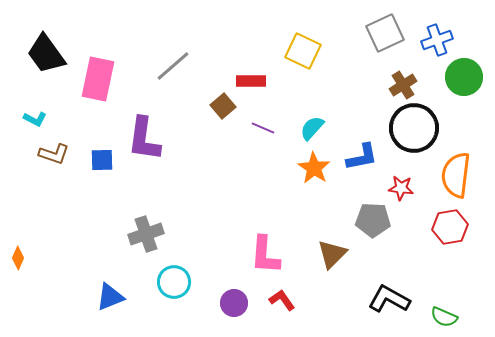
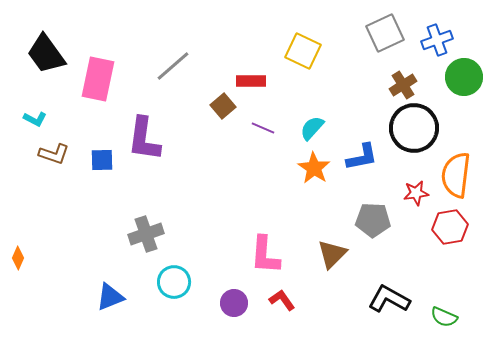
red star: moved 15 px right, 5 px down; rotated 15 degrees counterclockwise
